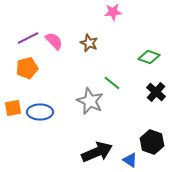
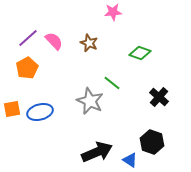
purple line: rotated 15 degrees counterclockwise
green diamond: moved 9 px left, 4 px up
orange pentagon: rotated 15 degrees counterclockwise
black cross: moved 3 px right, 5 px down
orange square: moved 1 px left, 1 px down
blue ellipse: rotated 15 degrees counterclockwise
